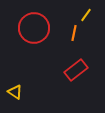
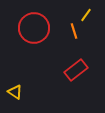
orange line: moved 2 px up; rotated 28 degrees counterclockwise
